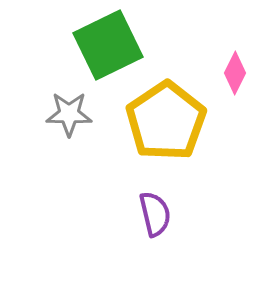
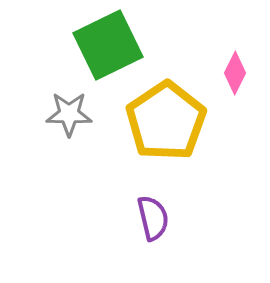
purple semicircle: moved 2 px left, 4 px down
